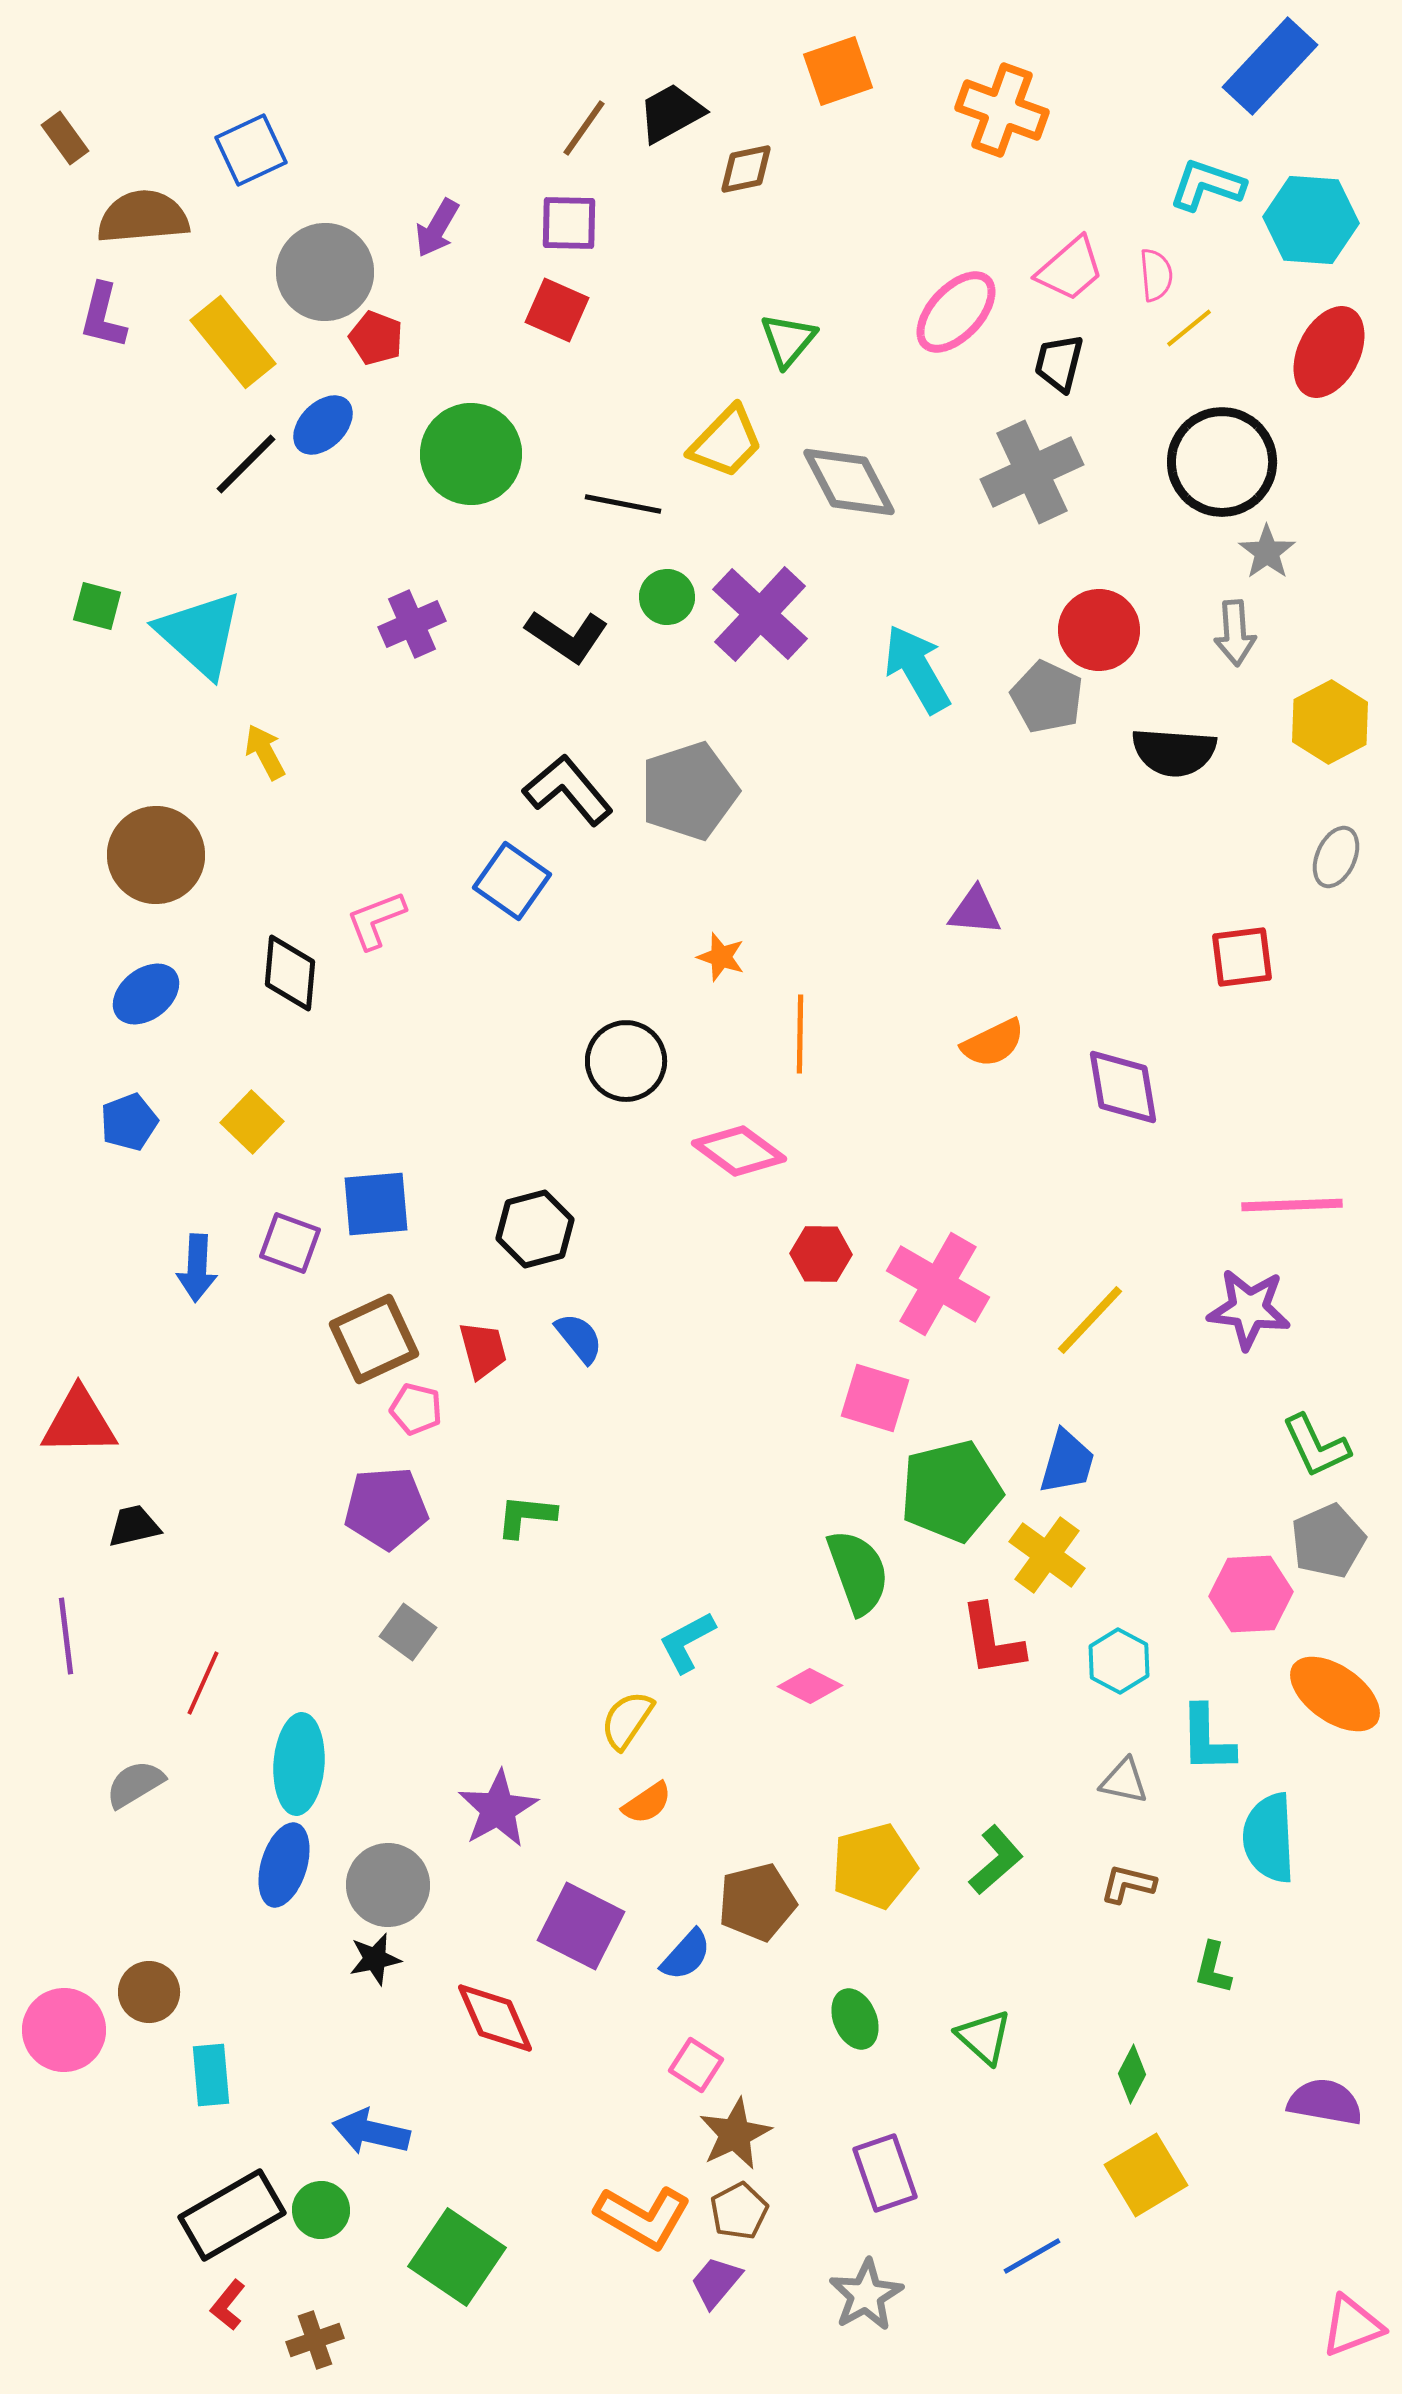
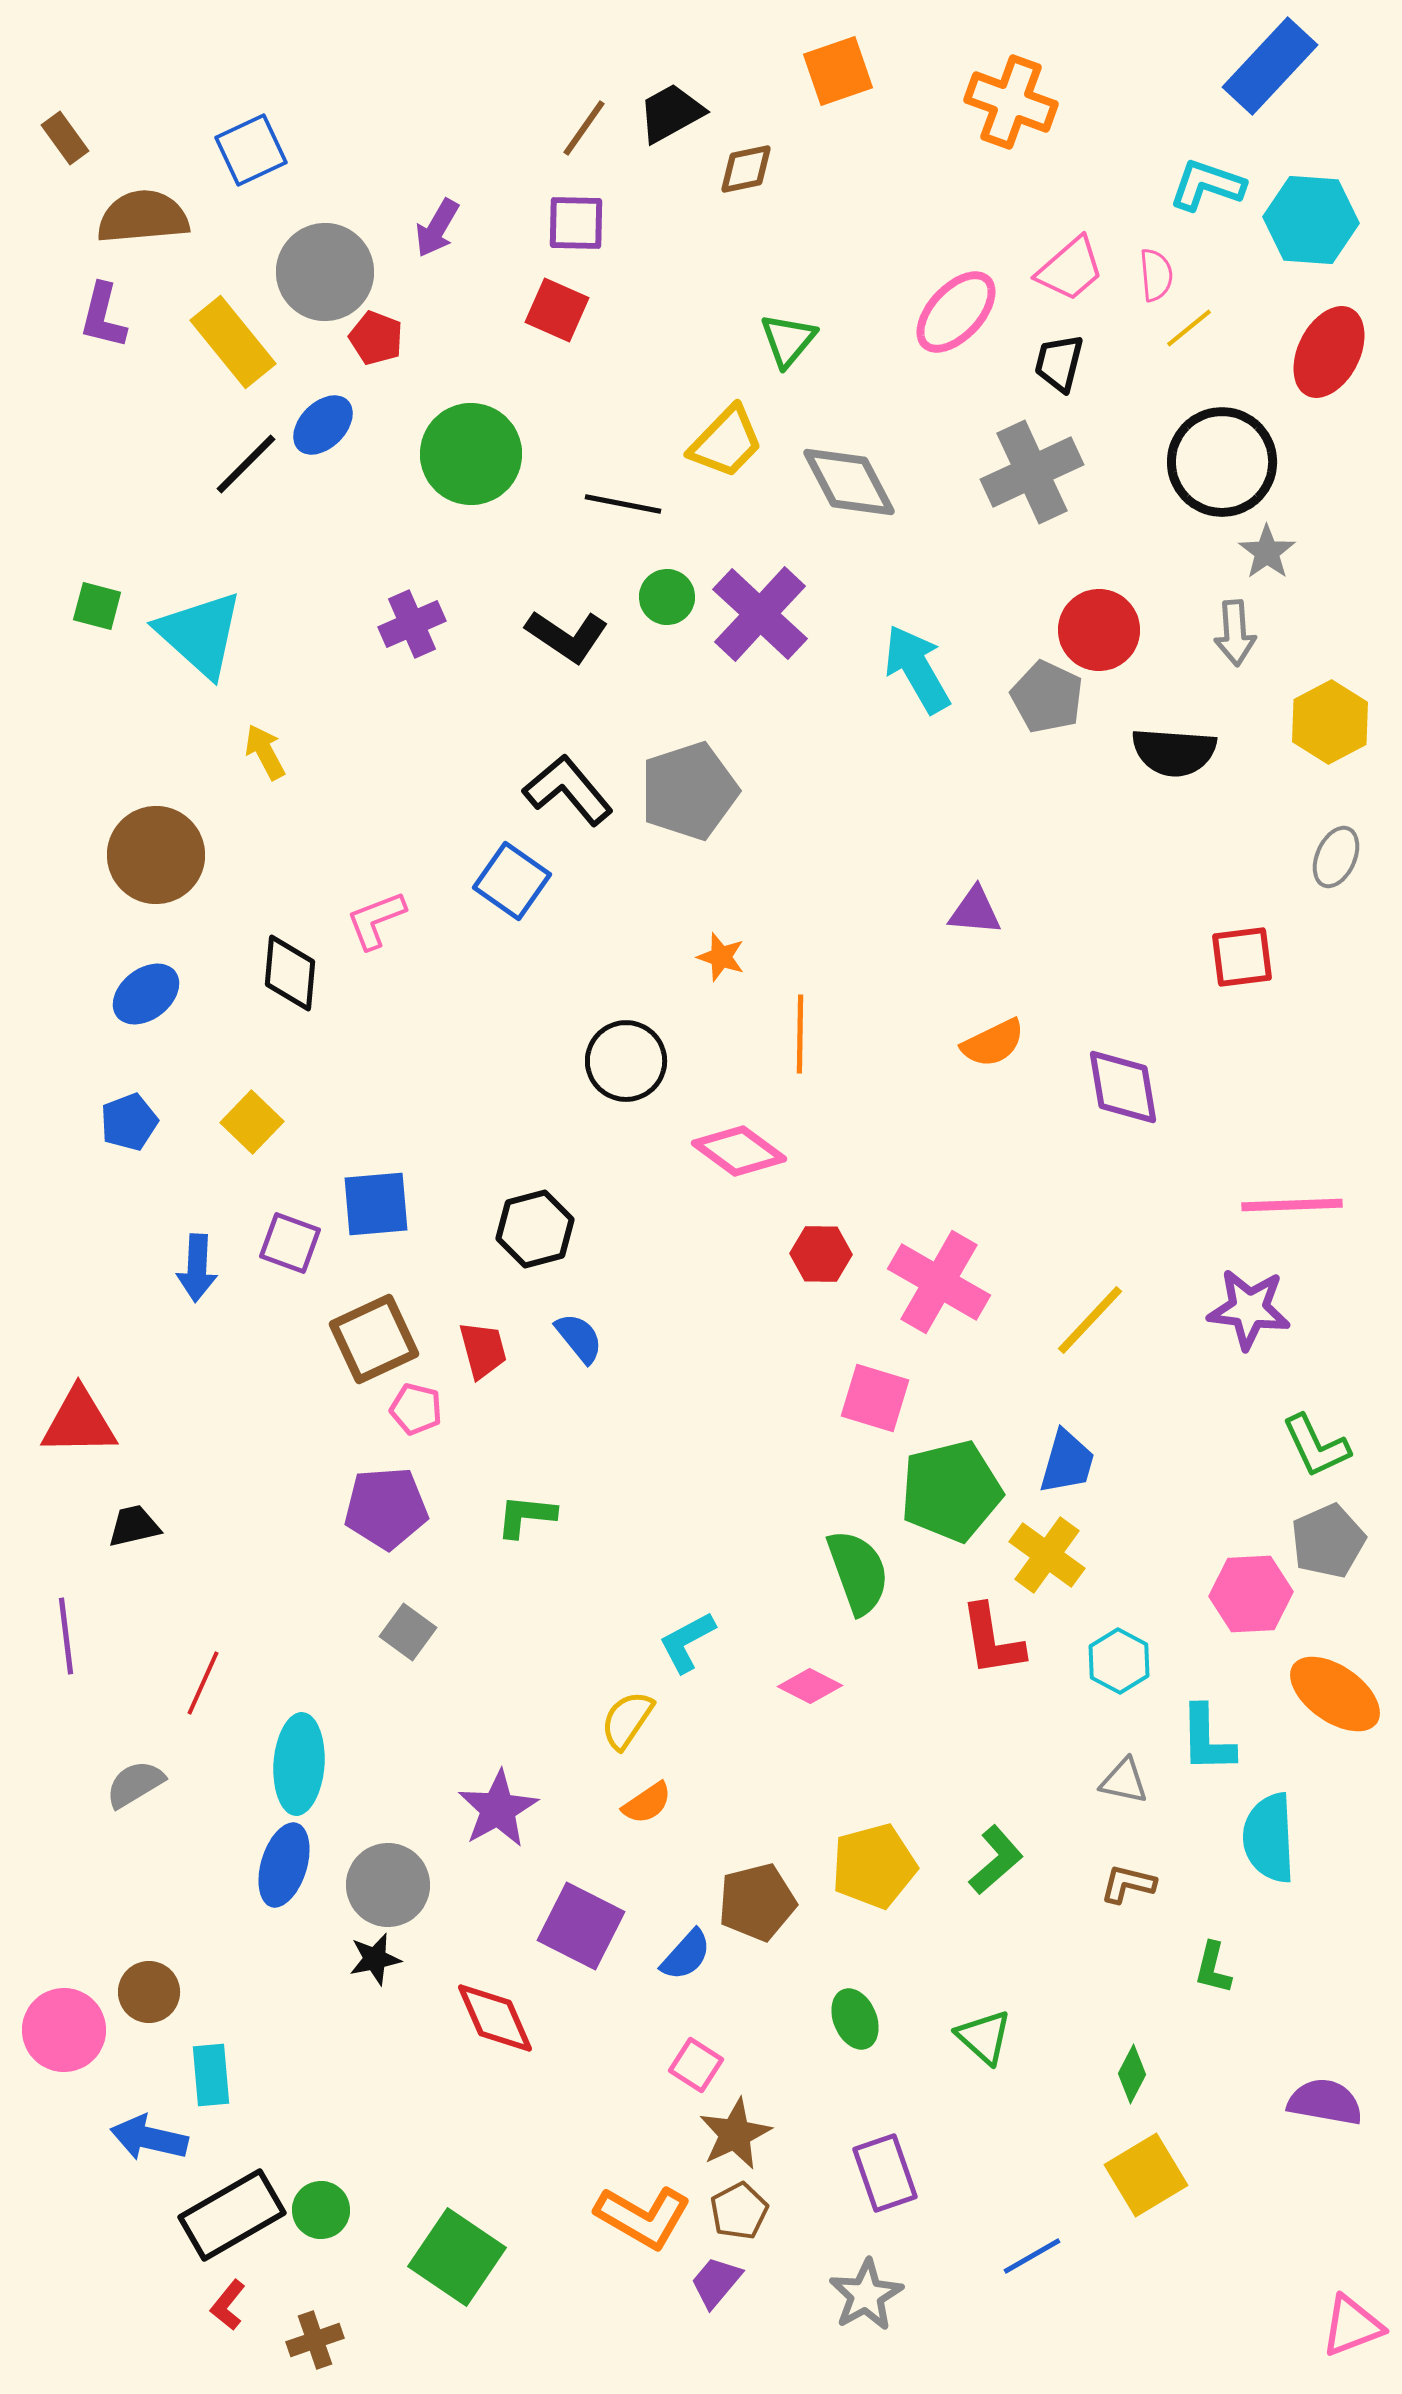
orange cross at (1002, 110): moved 9 px right, 8 px up
purple square at (569, 223): moved 7 px right
pink cross at (938, 1284): moved 1 px right, 2 px up
blue arrow at (371, 2132): moved 222 px left, 6 px down
